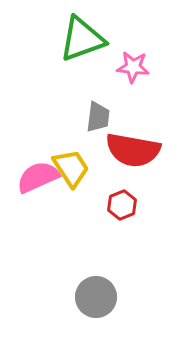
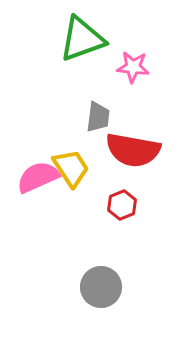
gray circle: moved 5 px right, 10 px up
